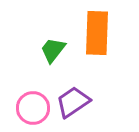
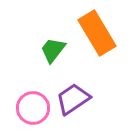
orange rectangle: rotated 33 degrees counterclockwise
purple trapezoid: moved 3 px up
